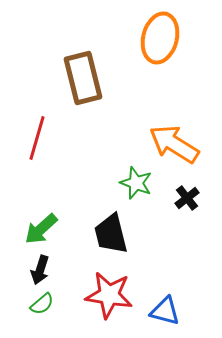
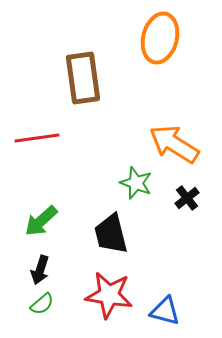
brown rectangle: rotated 6 degrees clockwise
red line: rotated 66 degrees clockwise
green arrow: moved 8 px up
